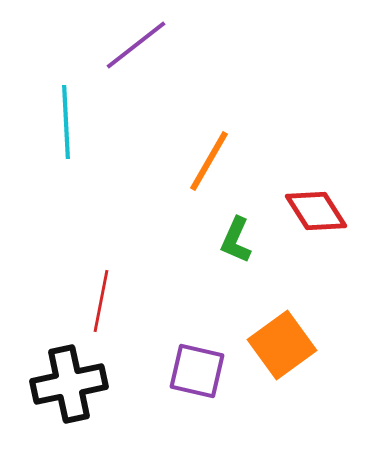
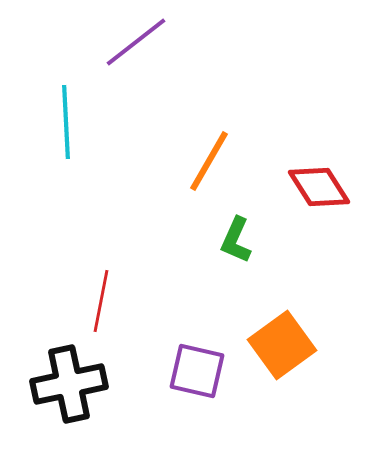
purple line: moved 3 px up
red diamond: moved 3 px right, 24 px up
